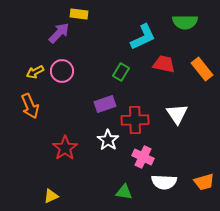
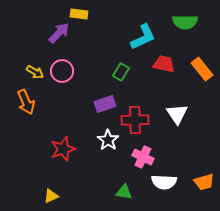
yellow arrow: rotated 120 degrees counterclockwise
orange arrow: moved 4 px left, 4 px up
red star: moved 2 px left, 1 px down; rotated 15 degrees clockwise
